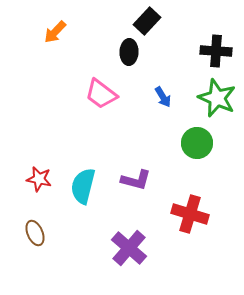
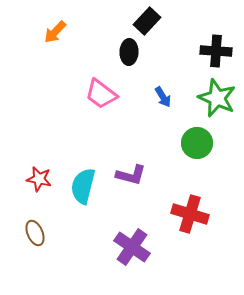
purple L-shape: moved 5 px left, 5 px up
purple cross: moved 3 px right, 1 px up; rotated 6 degrees counterclockwise
